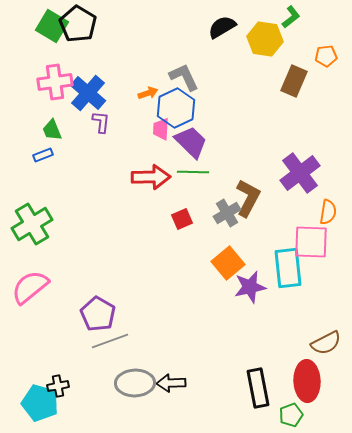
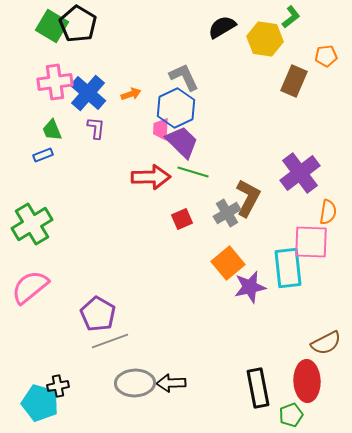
orange arrow: moved 17 px left, 1 px down
purple L-shape: moved 5 px left, 6 px down
purple trapezoid: moved 9 px left
green line: rotated 16 degrees clockwise
